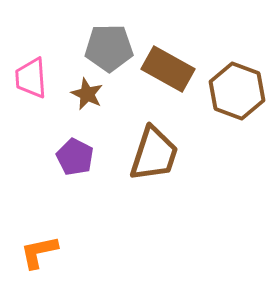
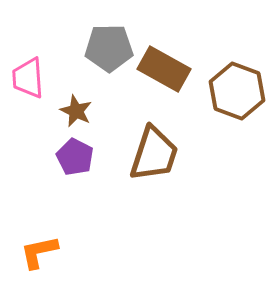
brown rectangle: moved 4 px left
pink trapezoid: moved 3 px left
brown star: moved 11 px left, 17 px down
